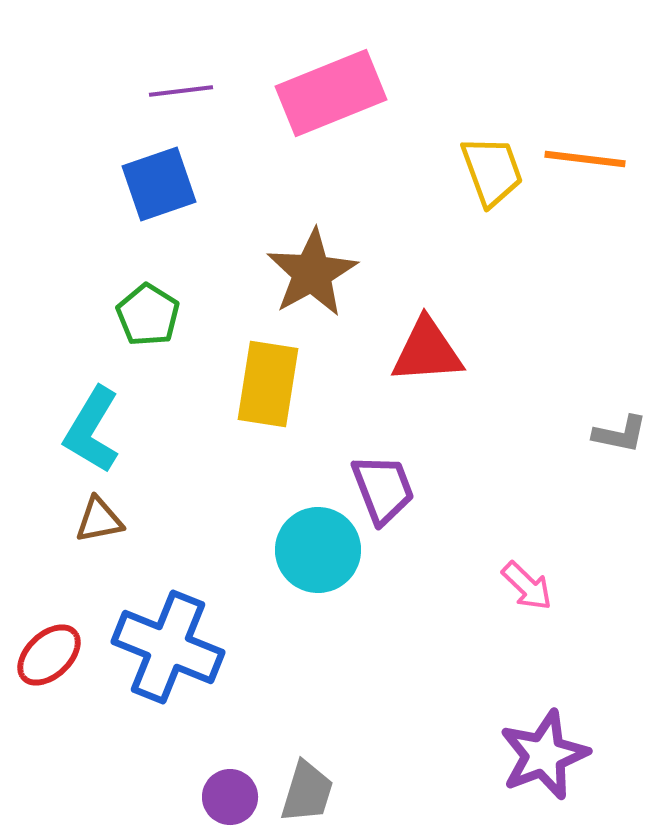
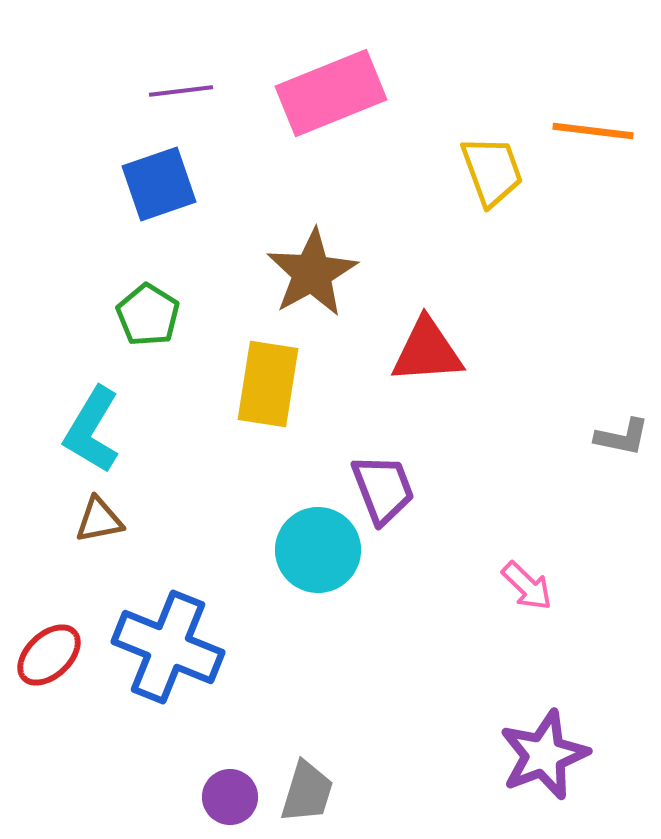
orange line: moved 8 px right, 28 px up
gray L-shape: moved 2 px right, 3 px down
